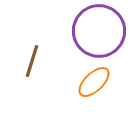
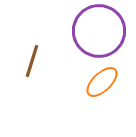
orange ellipse: moved 8 px right
